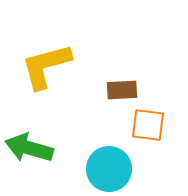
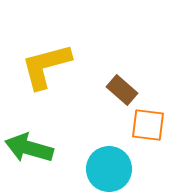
brown rectangle: rotated 44 degrees clockwise
